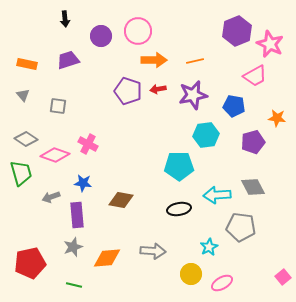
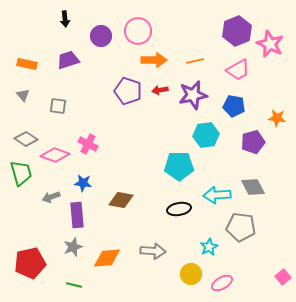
pink trapezoid at (255, 76): moved 17 px left, 6 px up
red arrow at (158, 89): moved 2 px right, 1 px down
